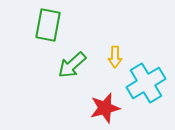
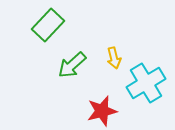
green rectangle: rotated 32 degrees clockwise
yellow arrow: moved 1 px left, 1 px down; rotated 15 degrees counterclockwise
red star: moved 3 px left, 3 px down
